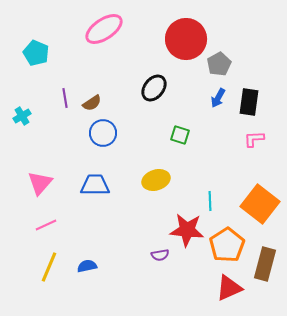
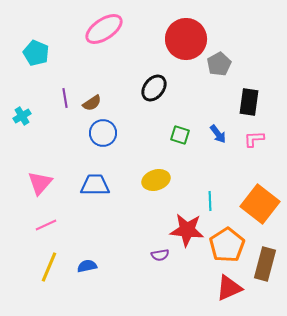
blue arrow: moved 36 px down; rotated 66 degrees counterclockwise
